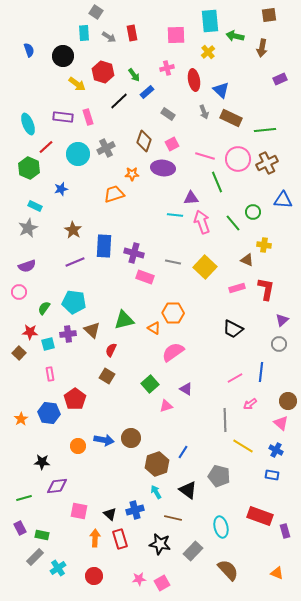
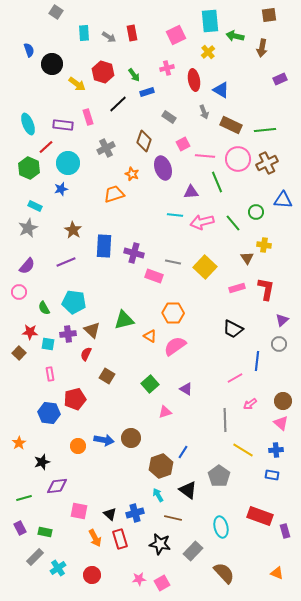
gray square at (96, 12): moved 40 px left
pink square at (176, 35): rotated 24 degrees counterclockwise
black circle at (63, 56): moved 11 px left, 8 px down
blue triangle at (221, 90): rotated 12 degrees counterclockwise
blue rectangle at (147, 92): rotated 24 degrees clockwise
black line at (119, 101): moved 1 px left, 3 px down
gray rectangle at (168, 114): moved 1 px right, 3 px down
purple rectangle at (63, 117): moved 8 px down
brown rectangle at (231, 118): moved 7 px down
pink square at (172, 144): moved 11 px right
cyan circle at (78, 154): moved 10 px left, 9 px down
pink line at (205, 156): rotated 12 degrees counterclockwise
purple ellipse at (163, 168): rotated 65 degrees clockwise
orange star at (132, 174): rotated 24 degrees clockwise
purple triangle at (191, 198): moved 6 px up
green circle at (253, 212): moved 3 px right
pink arrow at (202, 222): rotated 85 degrees counterclockwise
brown triangle at (247, 260): moved 2 px up; rotated 32 degrees clockwise
purple line at (75, 262): moved 9 px left
purple semicircle at (27, 266): rotated 30 degrees counterclockwise
pink rectangle at (145, 277): moved 9 px right, 1 px up
green semicircle at (44, 308): rotated 64 degrees counterclockwise
orange triangle at (154, 328): moved 4 px left, 8 px down
cyan square at (48, 344): rotated 24 degrees clockwise
red semicircle at (111, 350): moved 25 px left, 4 px down
pink semicircle at (173, 352): moved 2 px right, 6 px up
blue line at (261, 372): moved 4 px left, 11 px up
red pentagon at (75, 399): rotated 20 degrees clockwise
brown circle at (288, 401): moved 5 px left
pink triangle at (166, 406): moved 1 px left, 6 px down
orange star at (21, 419): moved 2 px left, 24 px down
yellow line at (243, 446): moved 4 px down
blue cross at (276, 450): rotated 32 degrees counterclockwise
black star at (42, 462): rotated 21 degrees counterclockwise
brown hexagon at (157, 464): moved 4 px right, 2 px down
gray pentagon at (219, 476): rotated 20 degrees clockwise
cyan arrow at (156, 492): moved 2 px right, 3 px down
blue cross at (135, 510): moved 3 px down
green rectangle at (42, 535): moved 3 px right, 3 px up
orange arrow at (95, 538): rotated 150 degrees clockwise
brown semicircle at (228, 570): moved 4 px left, 3 px down
red circle at (94, 576): moved 2 px left, 1 px up
